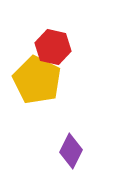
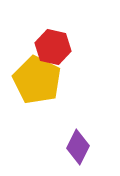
purple diamond: moved 7 px right, 4 px up
